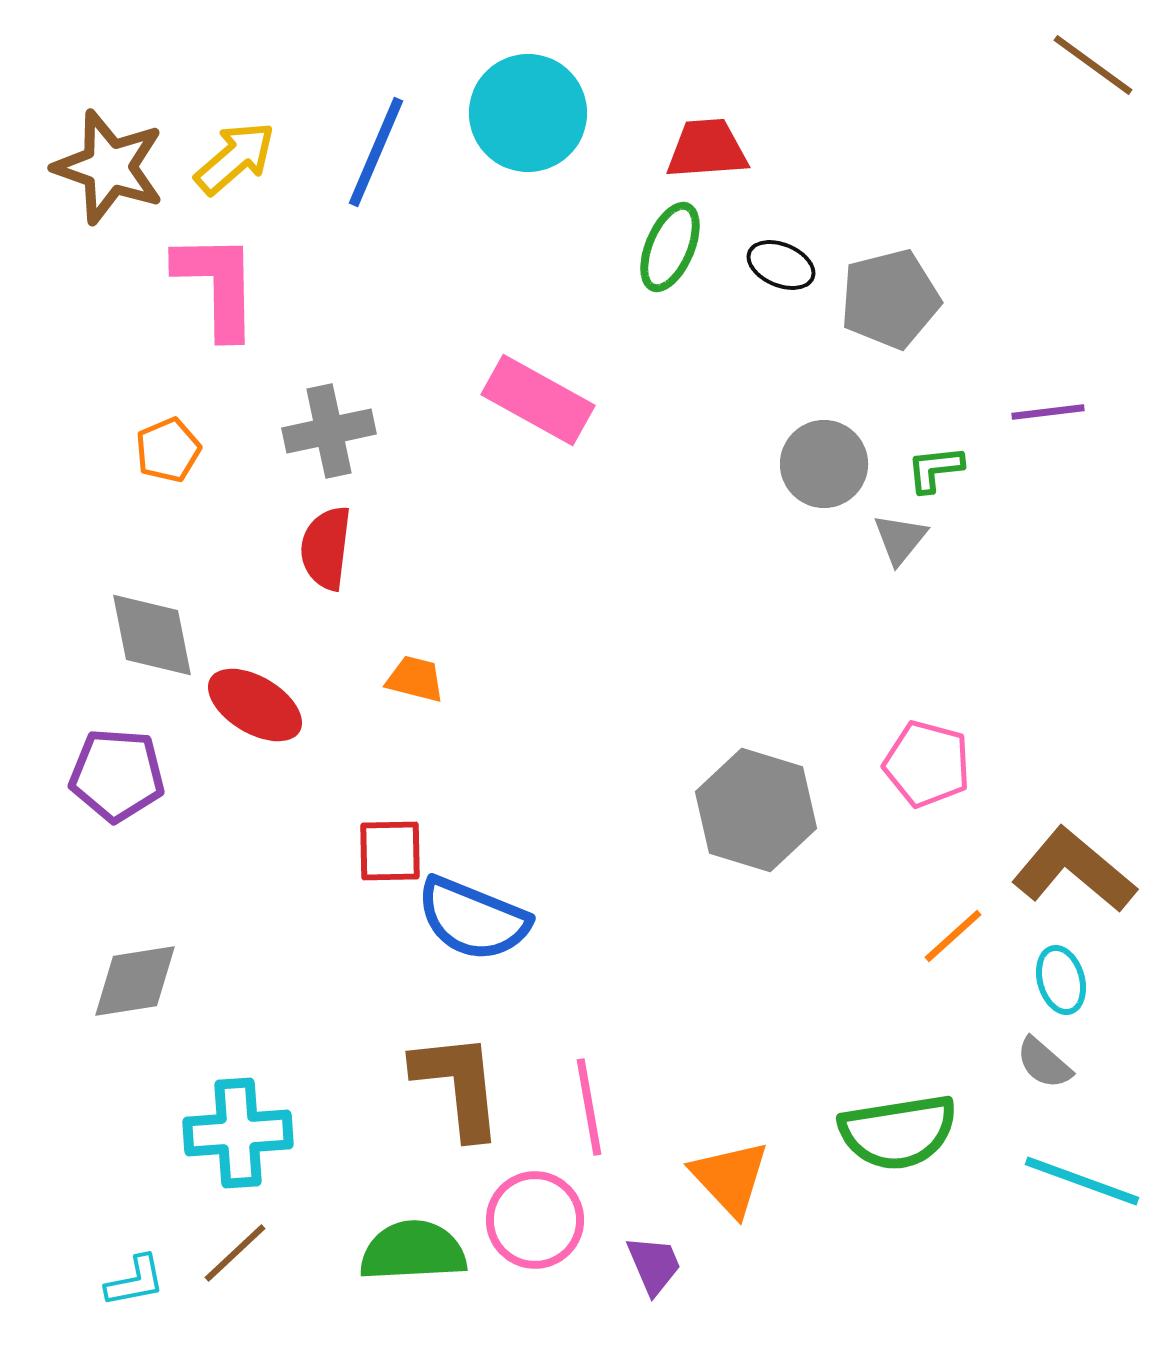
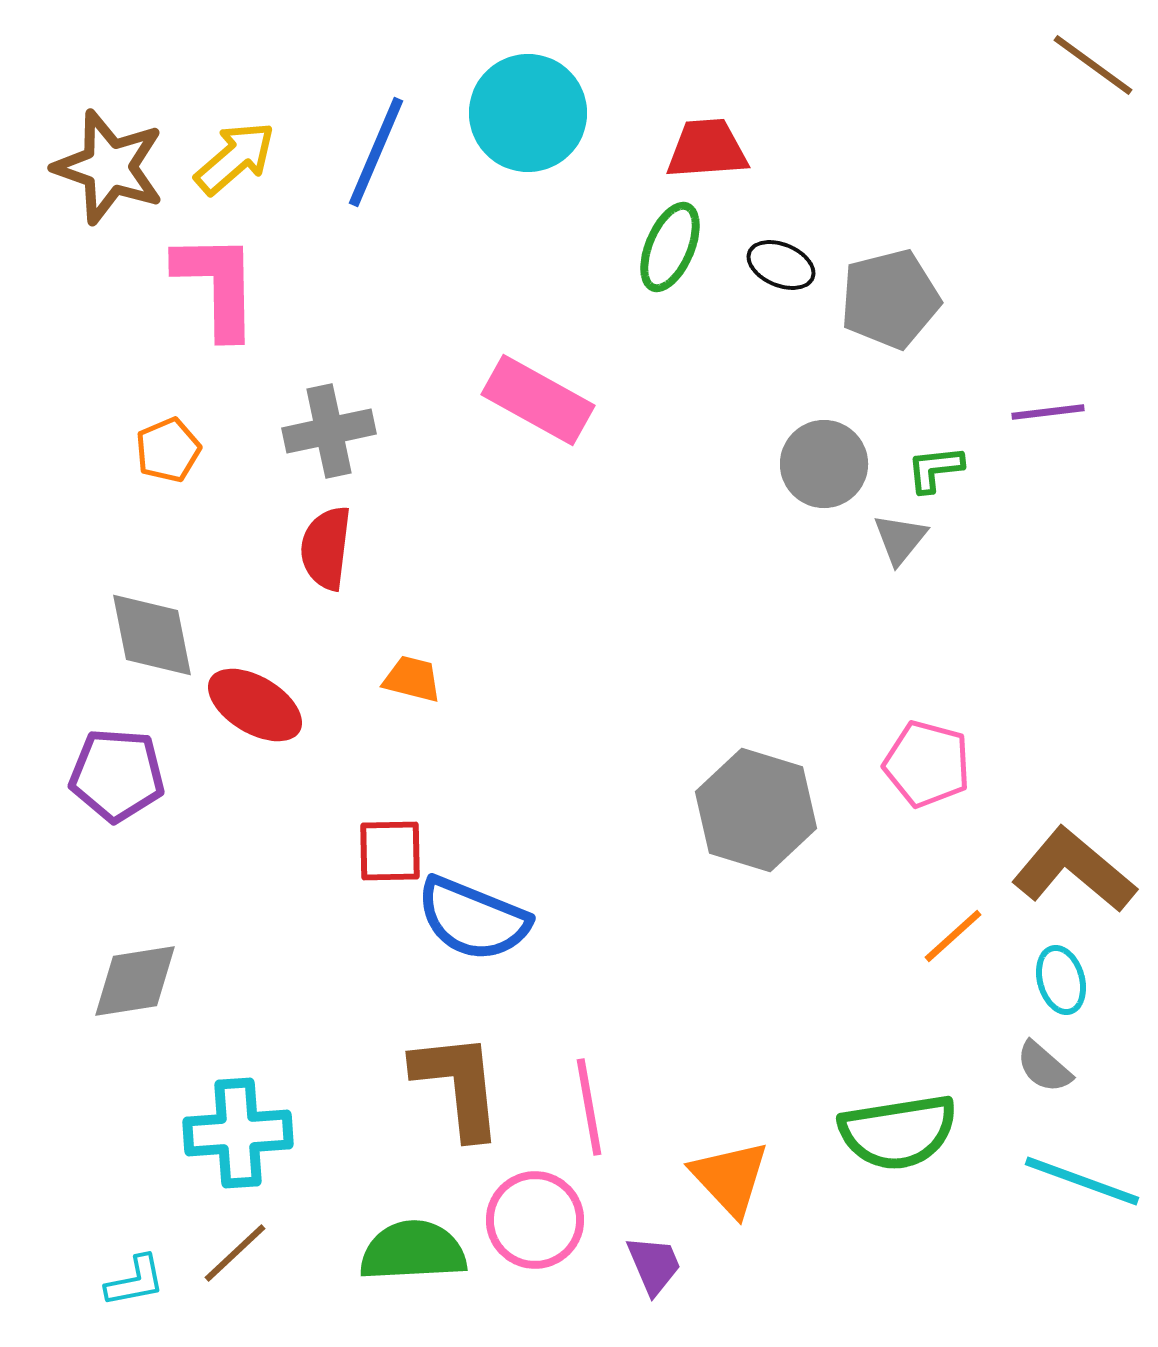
orange trapezoid at (415, 679): moved 3 px left
gray semicircle at (1044, 1063): moved 4 px down
